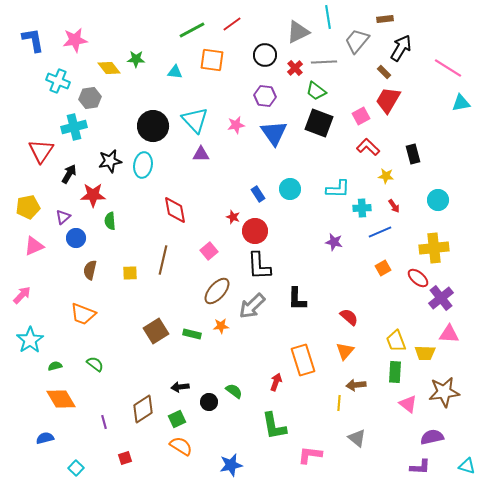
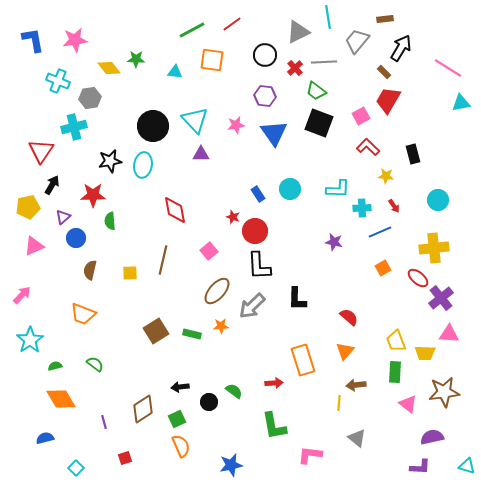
black arrow at (69, 174): moved 17 px left, 11 px down
red arrow at (276, 382): moved 2 px left, 1 px down; rotated 66 degrees clockwise
orange semicircle at (181, 446): rotated 35 degrees clockwise
